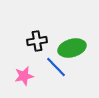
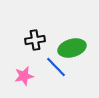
black cross: moved 2 px left, 1 px up
